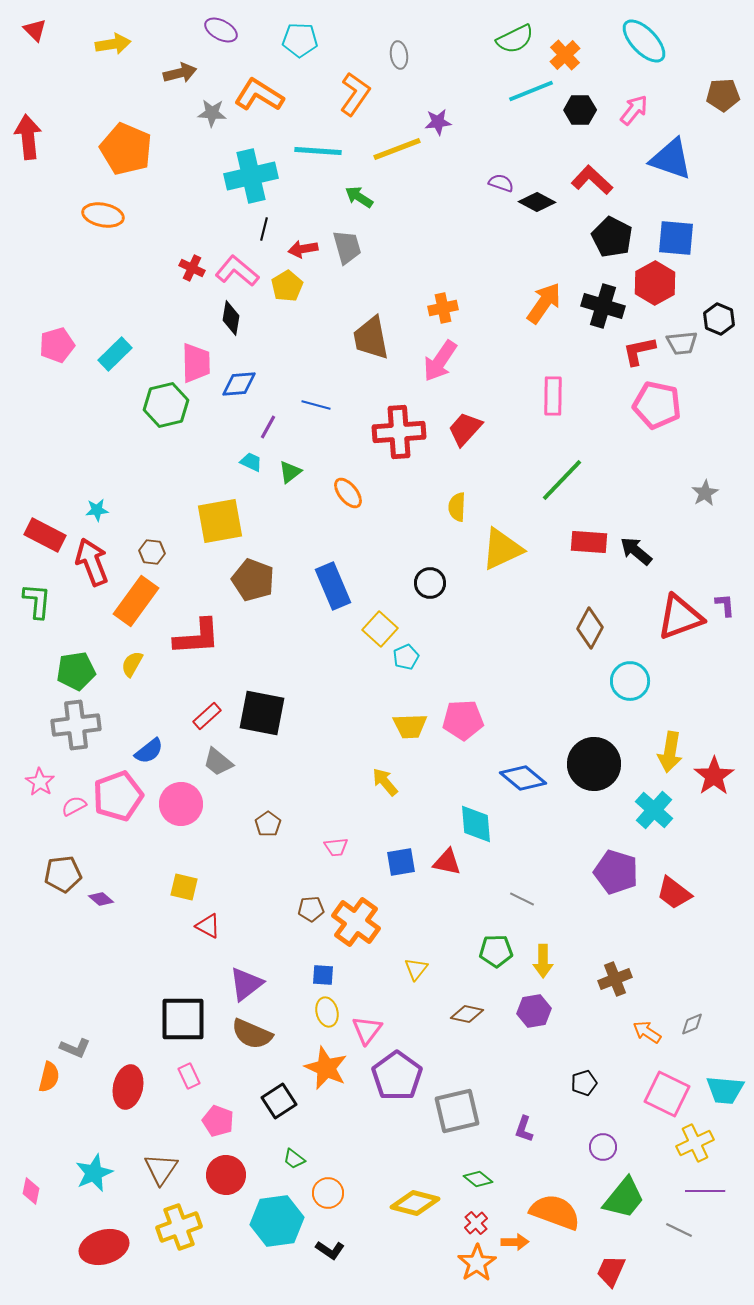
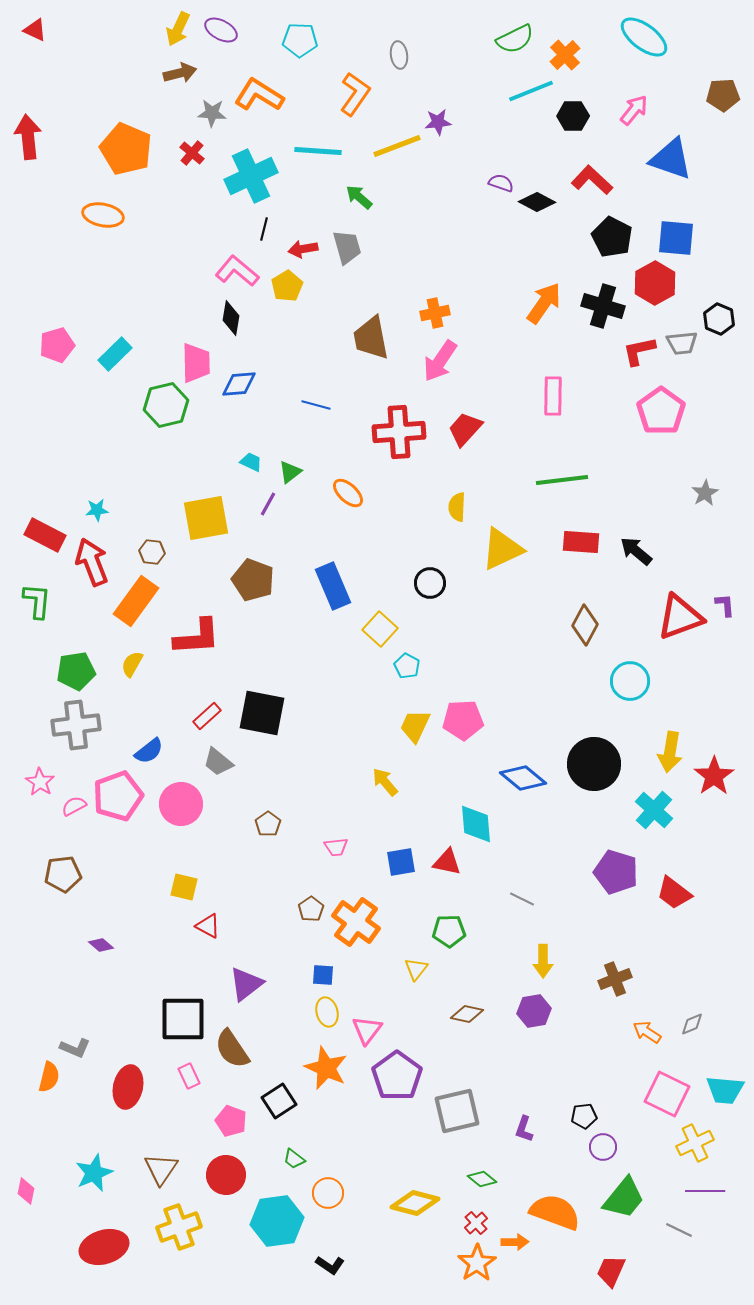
red triangle at (35, 30): rotated 20 degrees counterclockwise
cyan ellipse at (644, 41): moved 4 px up; rotated 9 degrees counterclockwise
yellow arrow at (113, 44): moved 65 px right, 15 px up; rotated 124 degrees clockwise
black hexagon at (580, 110): moved 7 px left, 6 px down
yellow line at (397, 149): moved 3 px up
cyan cross at (251, 176): rotated 12 degrees counterclockwise
green arrow at (359, 197): rotated 8 degrees clockwise
red cross at (192, 268): moved 115 px up; rotated 15 degrees clockwise
orange cross at (443, 308): moved 8 px left, 5 px down
pink pentagon at (657, 405): moved 4 px right, 6 px down; rotated 24 degrees clockwise
purple line at (268, 427): moved 77 px down
green line at (562, 480): rotated 39 degrees clockwise
orange ellipse at (348, 493): rotated 8 degrees counterclockwise
yellow square at (220, 521): moved 14 px left, 3 px up
red rectangle at (589, 542): moved 8 px left
brown diamond at (590, 628): moved 5 px left, 3 px up
cyan pentagon at (406, 657): moved 1 px right, 9 px down; rotated 20 degrees counterclockwise
yellow trapezoid at (410, 726): moved 5 px right; rotated 117 degrees clockwise
purple diamond at (101, 899): moved 46 px down
brown pentagon at (311, 909): rotated 30 degrees counterclockwise
green pentagon at (496, 951): moved 47 px left, 20 px up
brown semicircle at (252, 1034): moved 20 px left, 15 px down; rotated 33 degrees clockwise
black pentagon at (584, 1083): moved 33 px down; rotated 10 degrees clockwise
pink pentagon at (218, 1121): moved 13 px right
green diamond at (478, 1179): moved 4 px right
pink diamond at (31, 1191): moved 5 px left
black L-shape at (330, 1250): moved 15 px down
